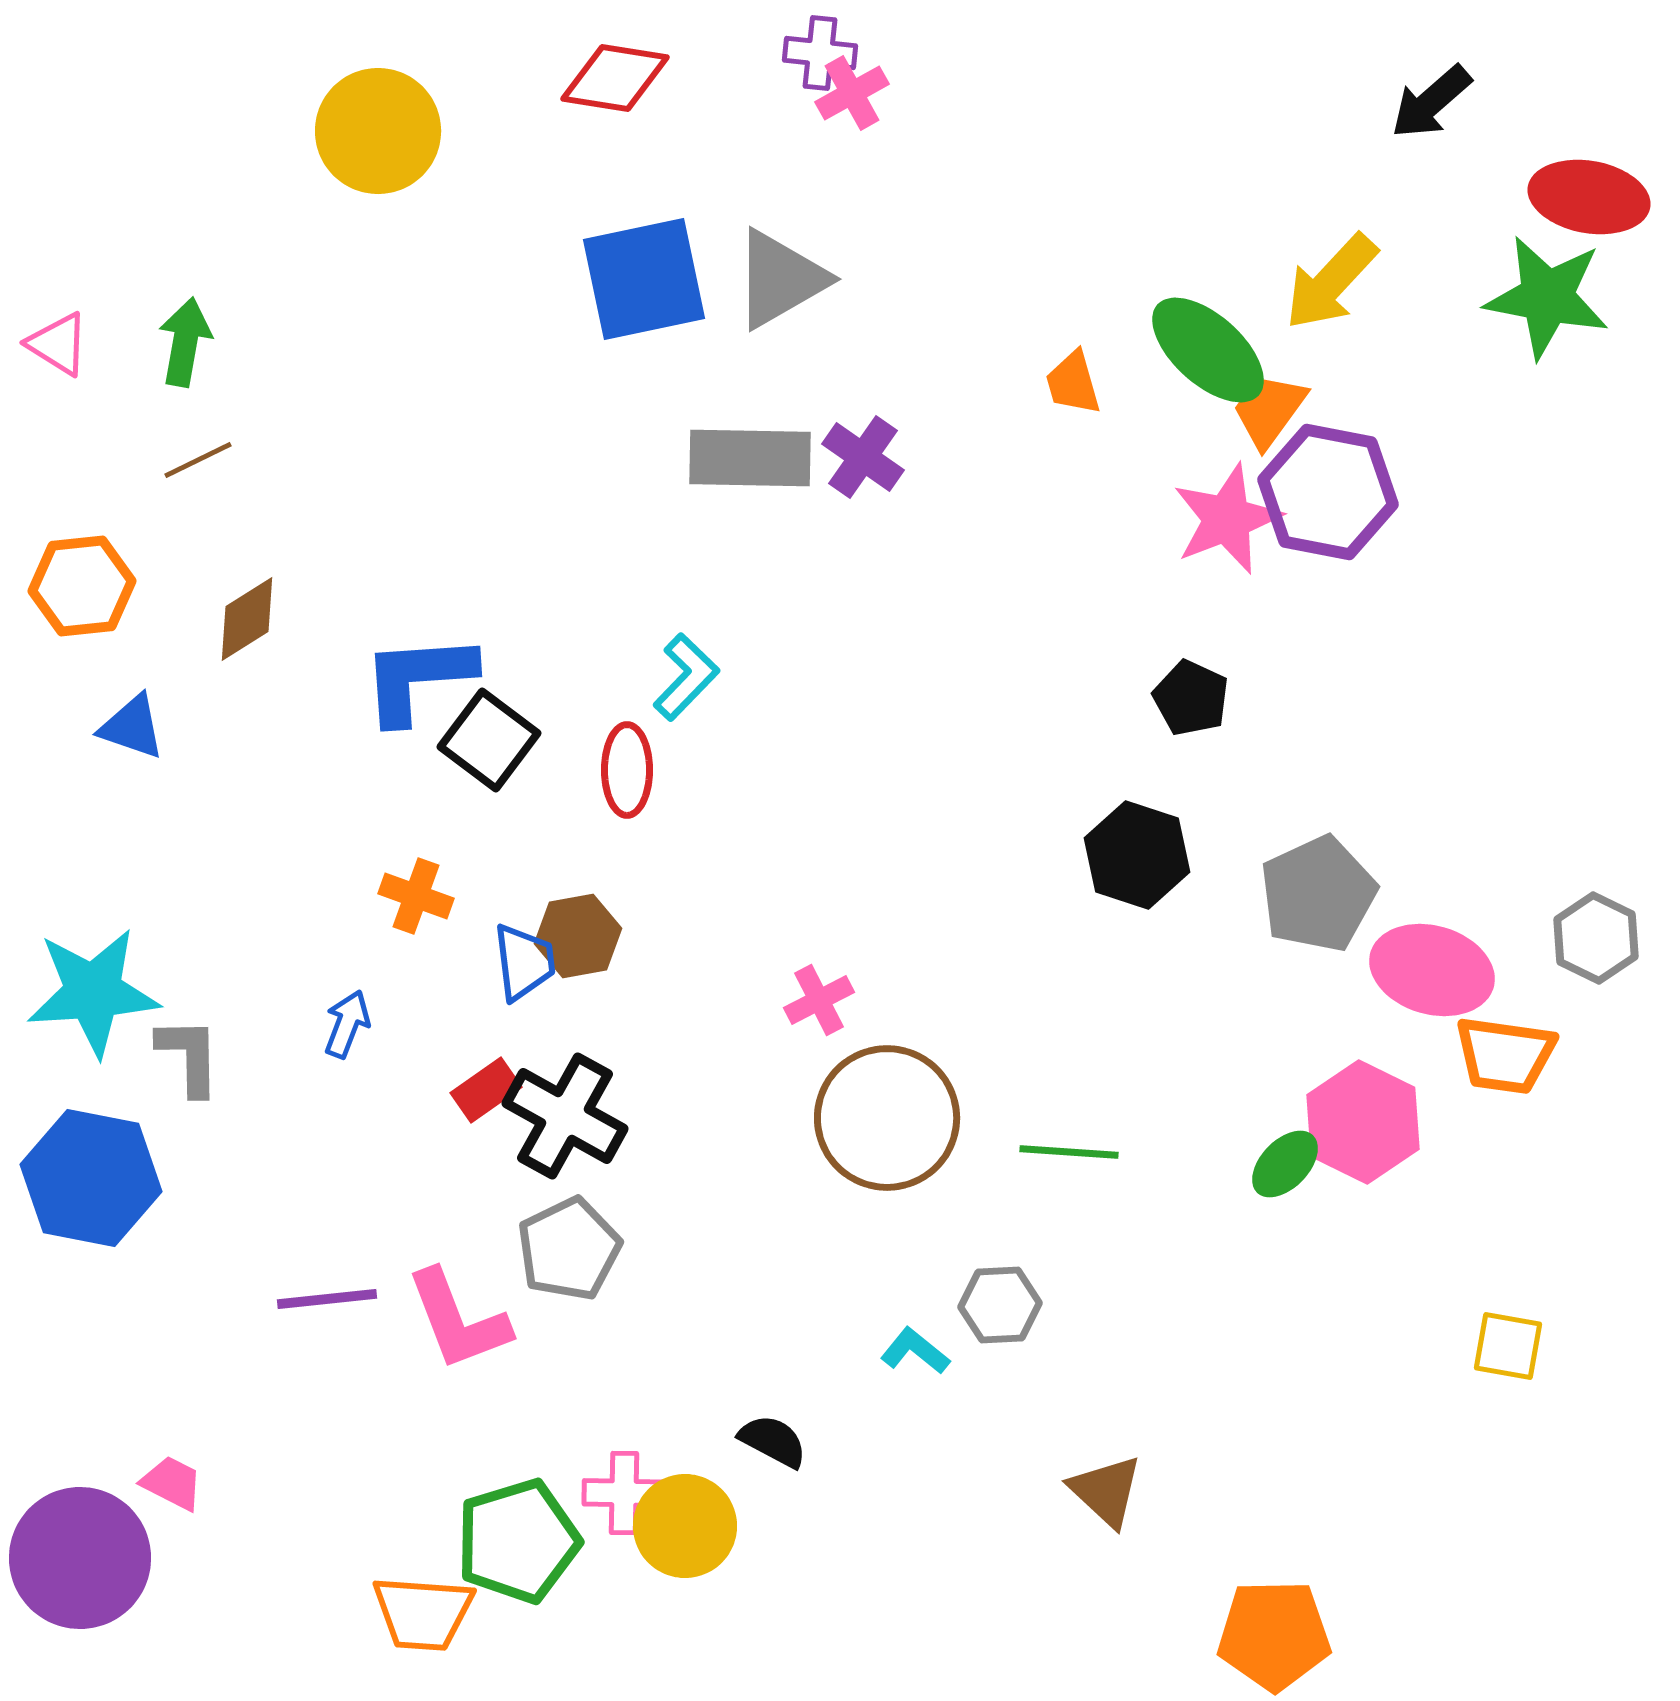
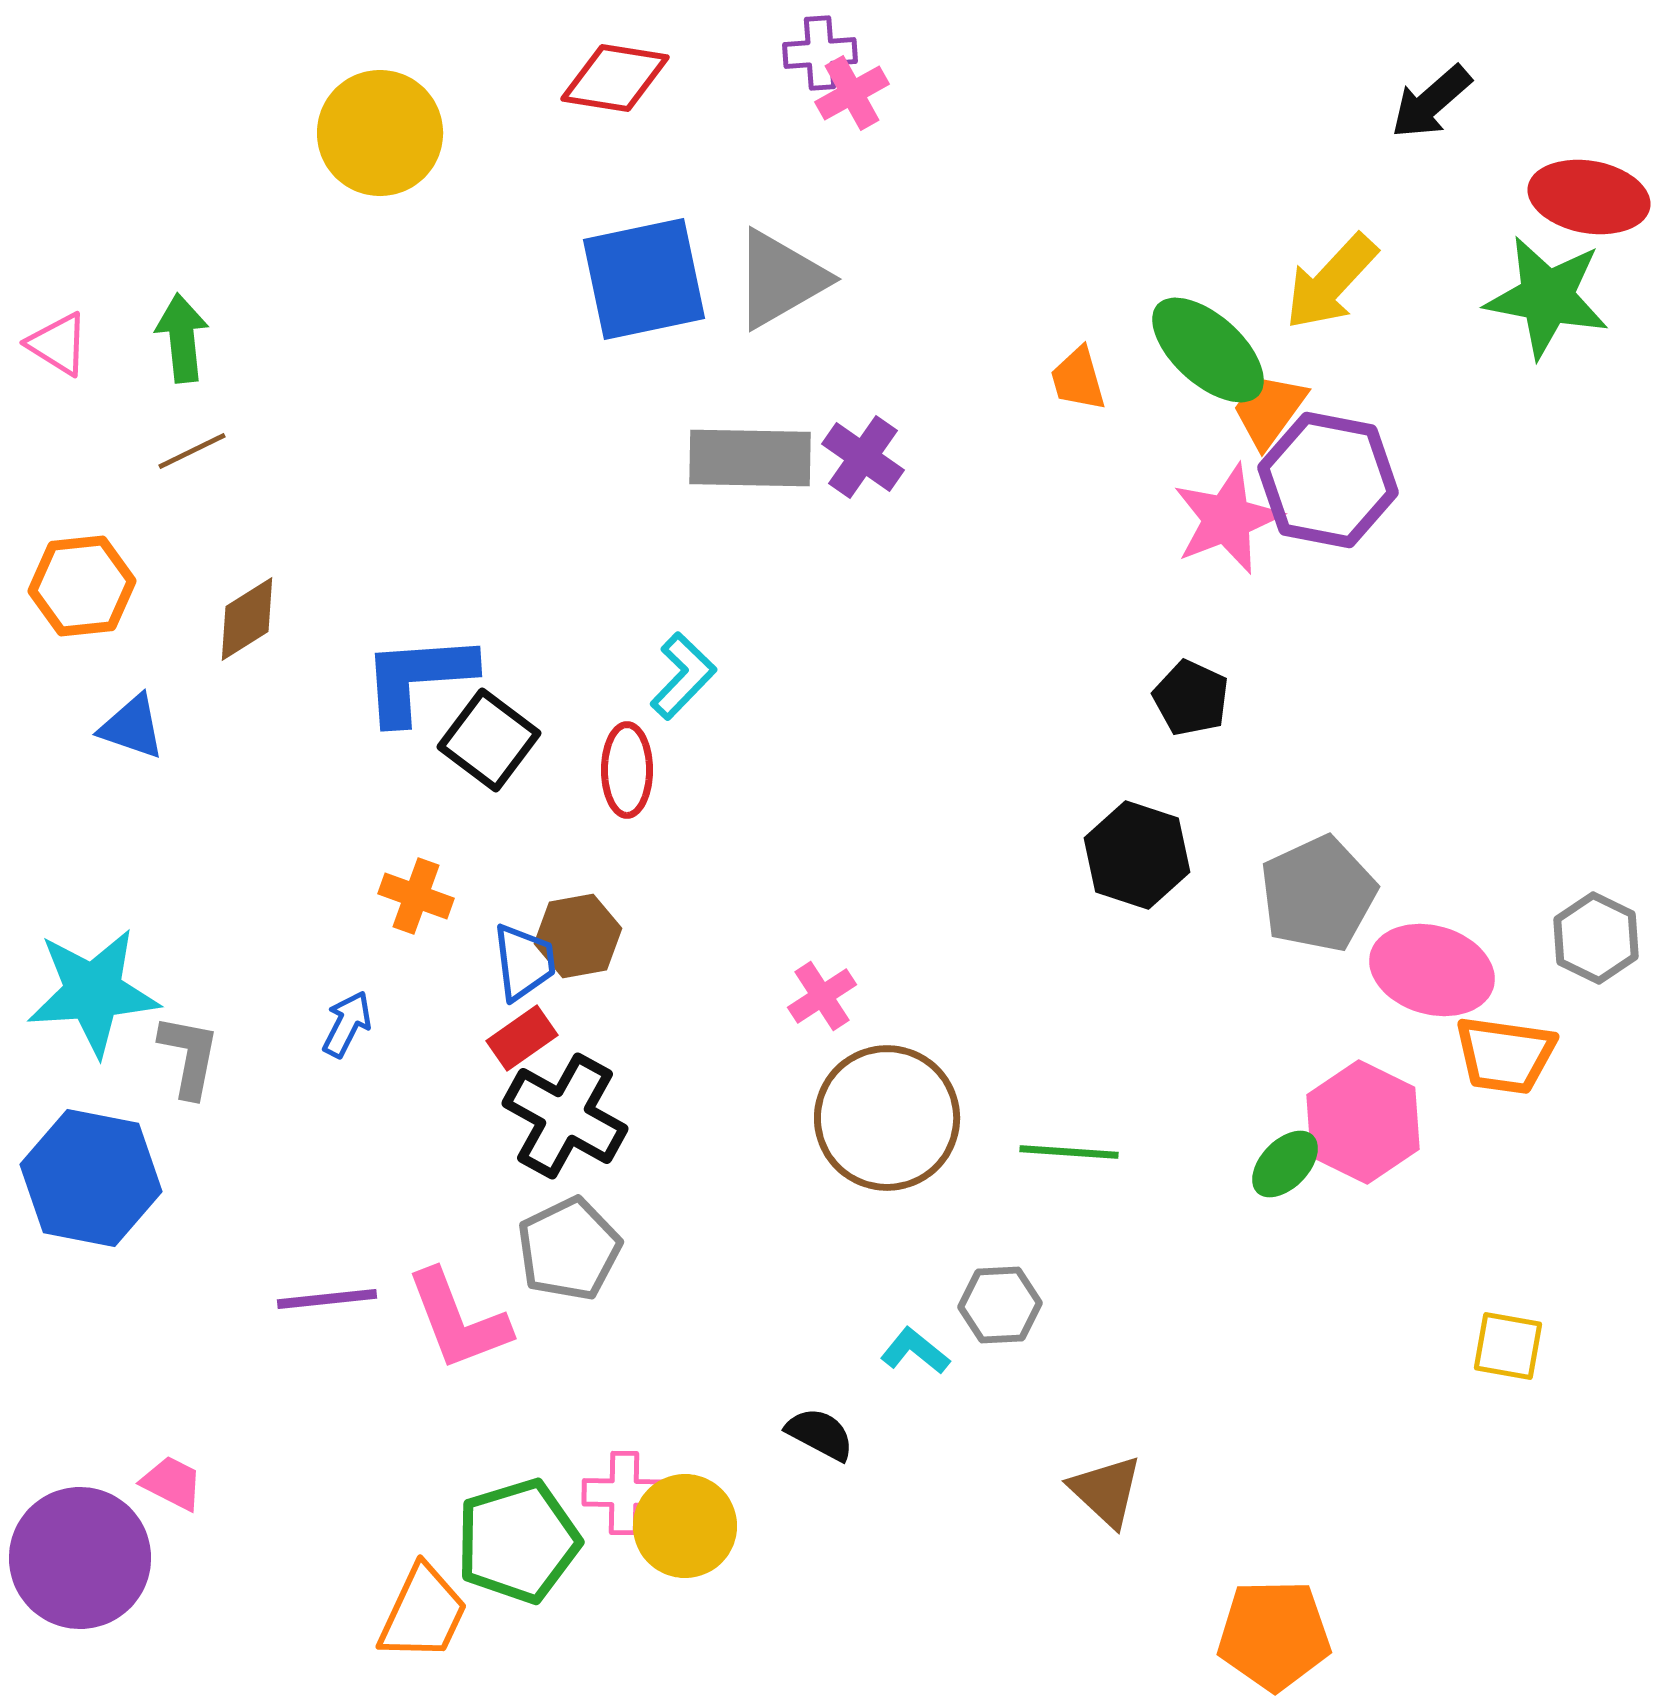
purple cross at (820, 53): rotated 10 degrees counterclockwise
yellow circle at (378, 131): moved 2 px right, 2 px down
green arrow at (185, 342): moved 3 px left, 4 px up; rotated 16 degrees counterclockwise
orange trapezoid at (1073, 383): moved 5 px right, 4 px up
brown line at (198, 460): moved 6 px left, 9 px up
purple hexagon at (1328, 492): moved 12 px up
cyan L-shape at (686, 677): moved 3 px left, 1 px up
pink cross at (819, 1000): moved 3 px right, 4 px up; rotated 6 degrees counterclockwise
blue arrow at (347, 1024): rotated 6 degrees clockwise
gray L-shape at (189, 1056): rotated 12 degrees clockwise
red rectangle at (486, 1090): moved 36 px right, 52 px up
black semicircle at (773, 1441): moved 47 px right, 7 px up
orange trapezoid at (423, 1613): rotated 69 degrees counterclockwise
